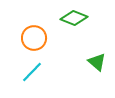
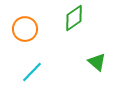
green diamond: rotated 56 degrees counterclockwise
orange circle: moved 9 px left, 9 px up
